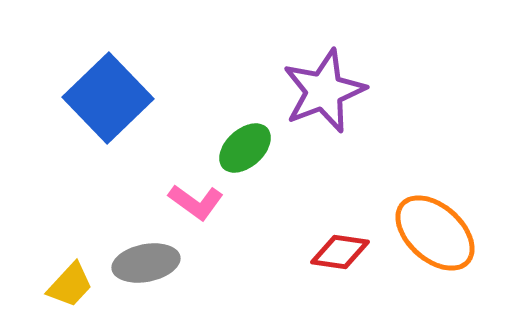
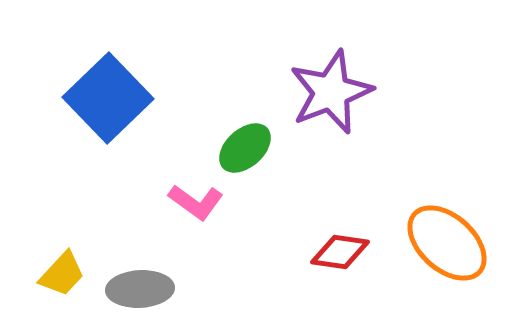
purple star: moved 7 px right, 1 px down
orange ellipse: moved 12 px right, 10 px down
gray ellipse: moved 6 px left, 26 px down; rotated 8 degrees clockwise
yellow trapezoid: moved 8 px left, 11 px up
